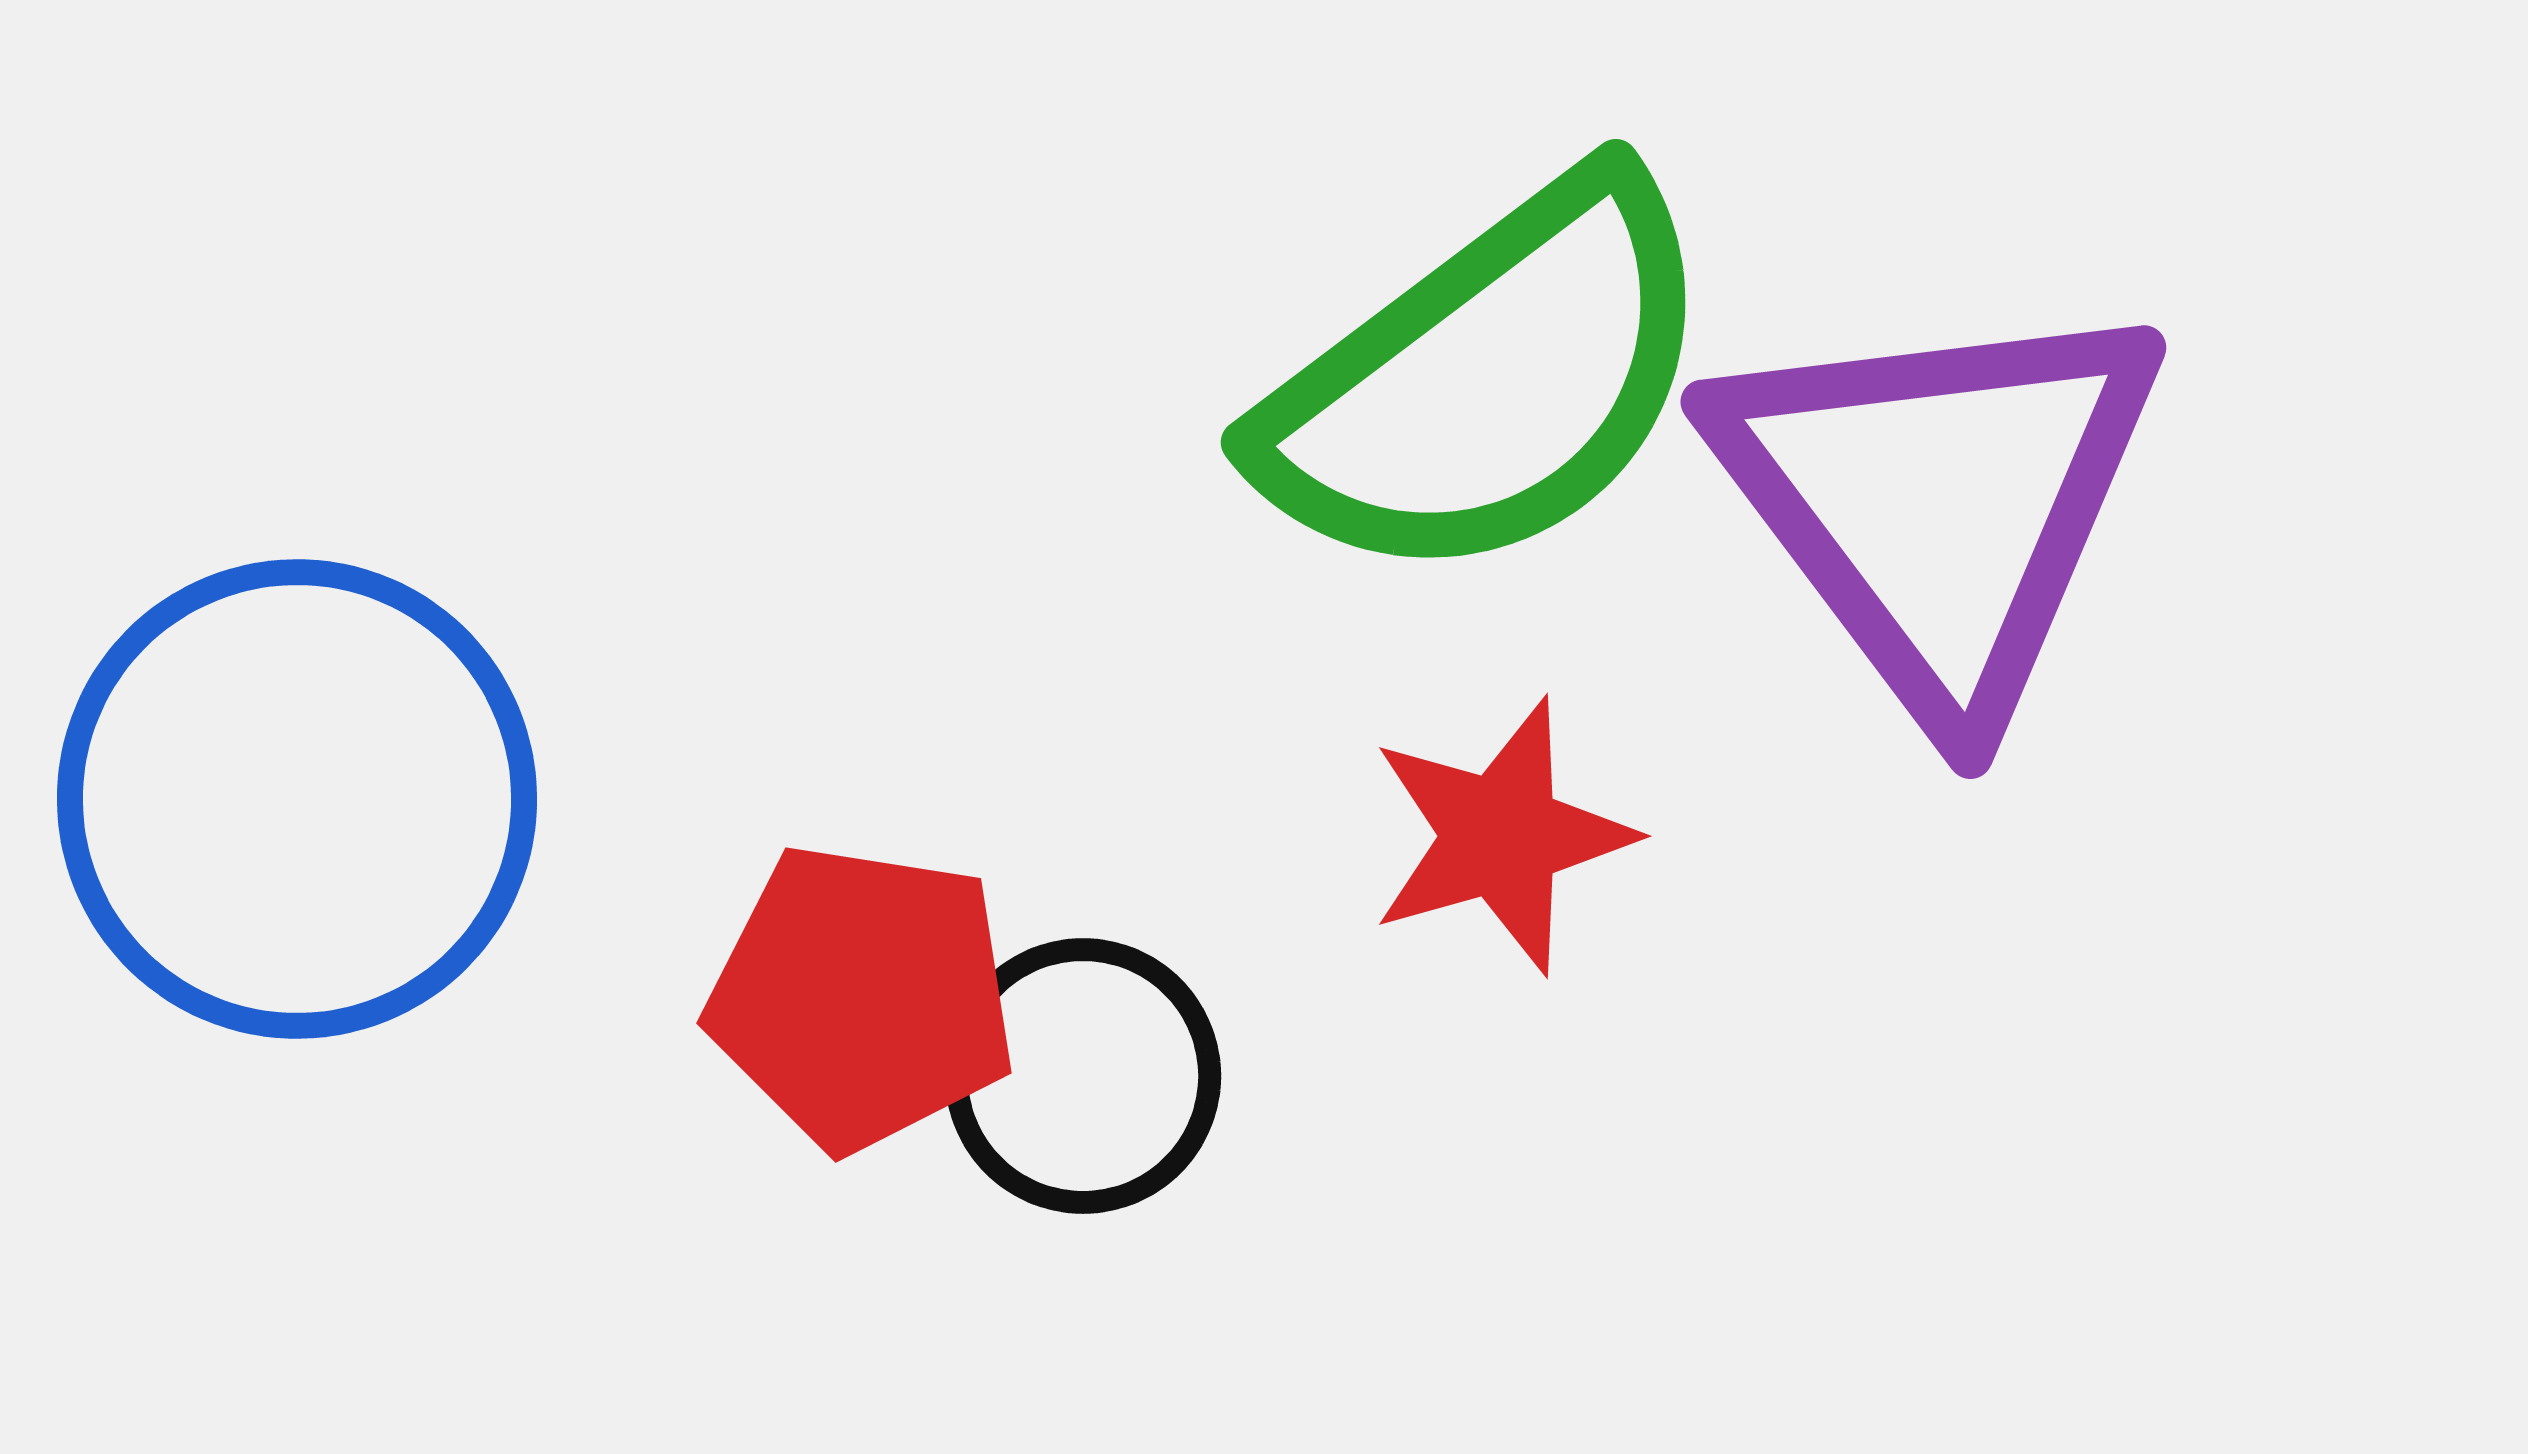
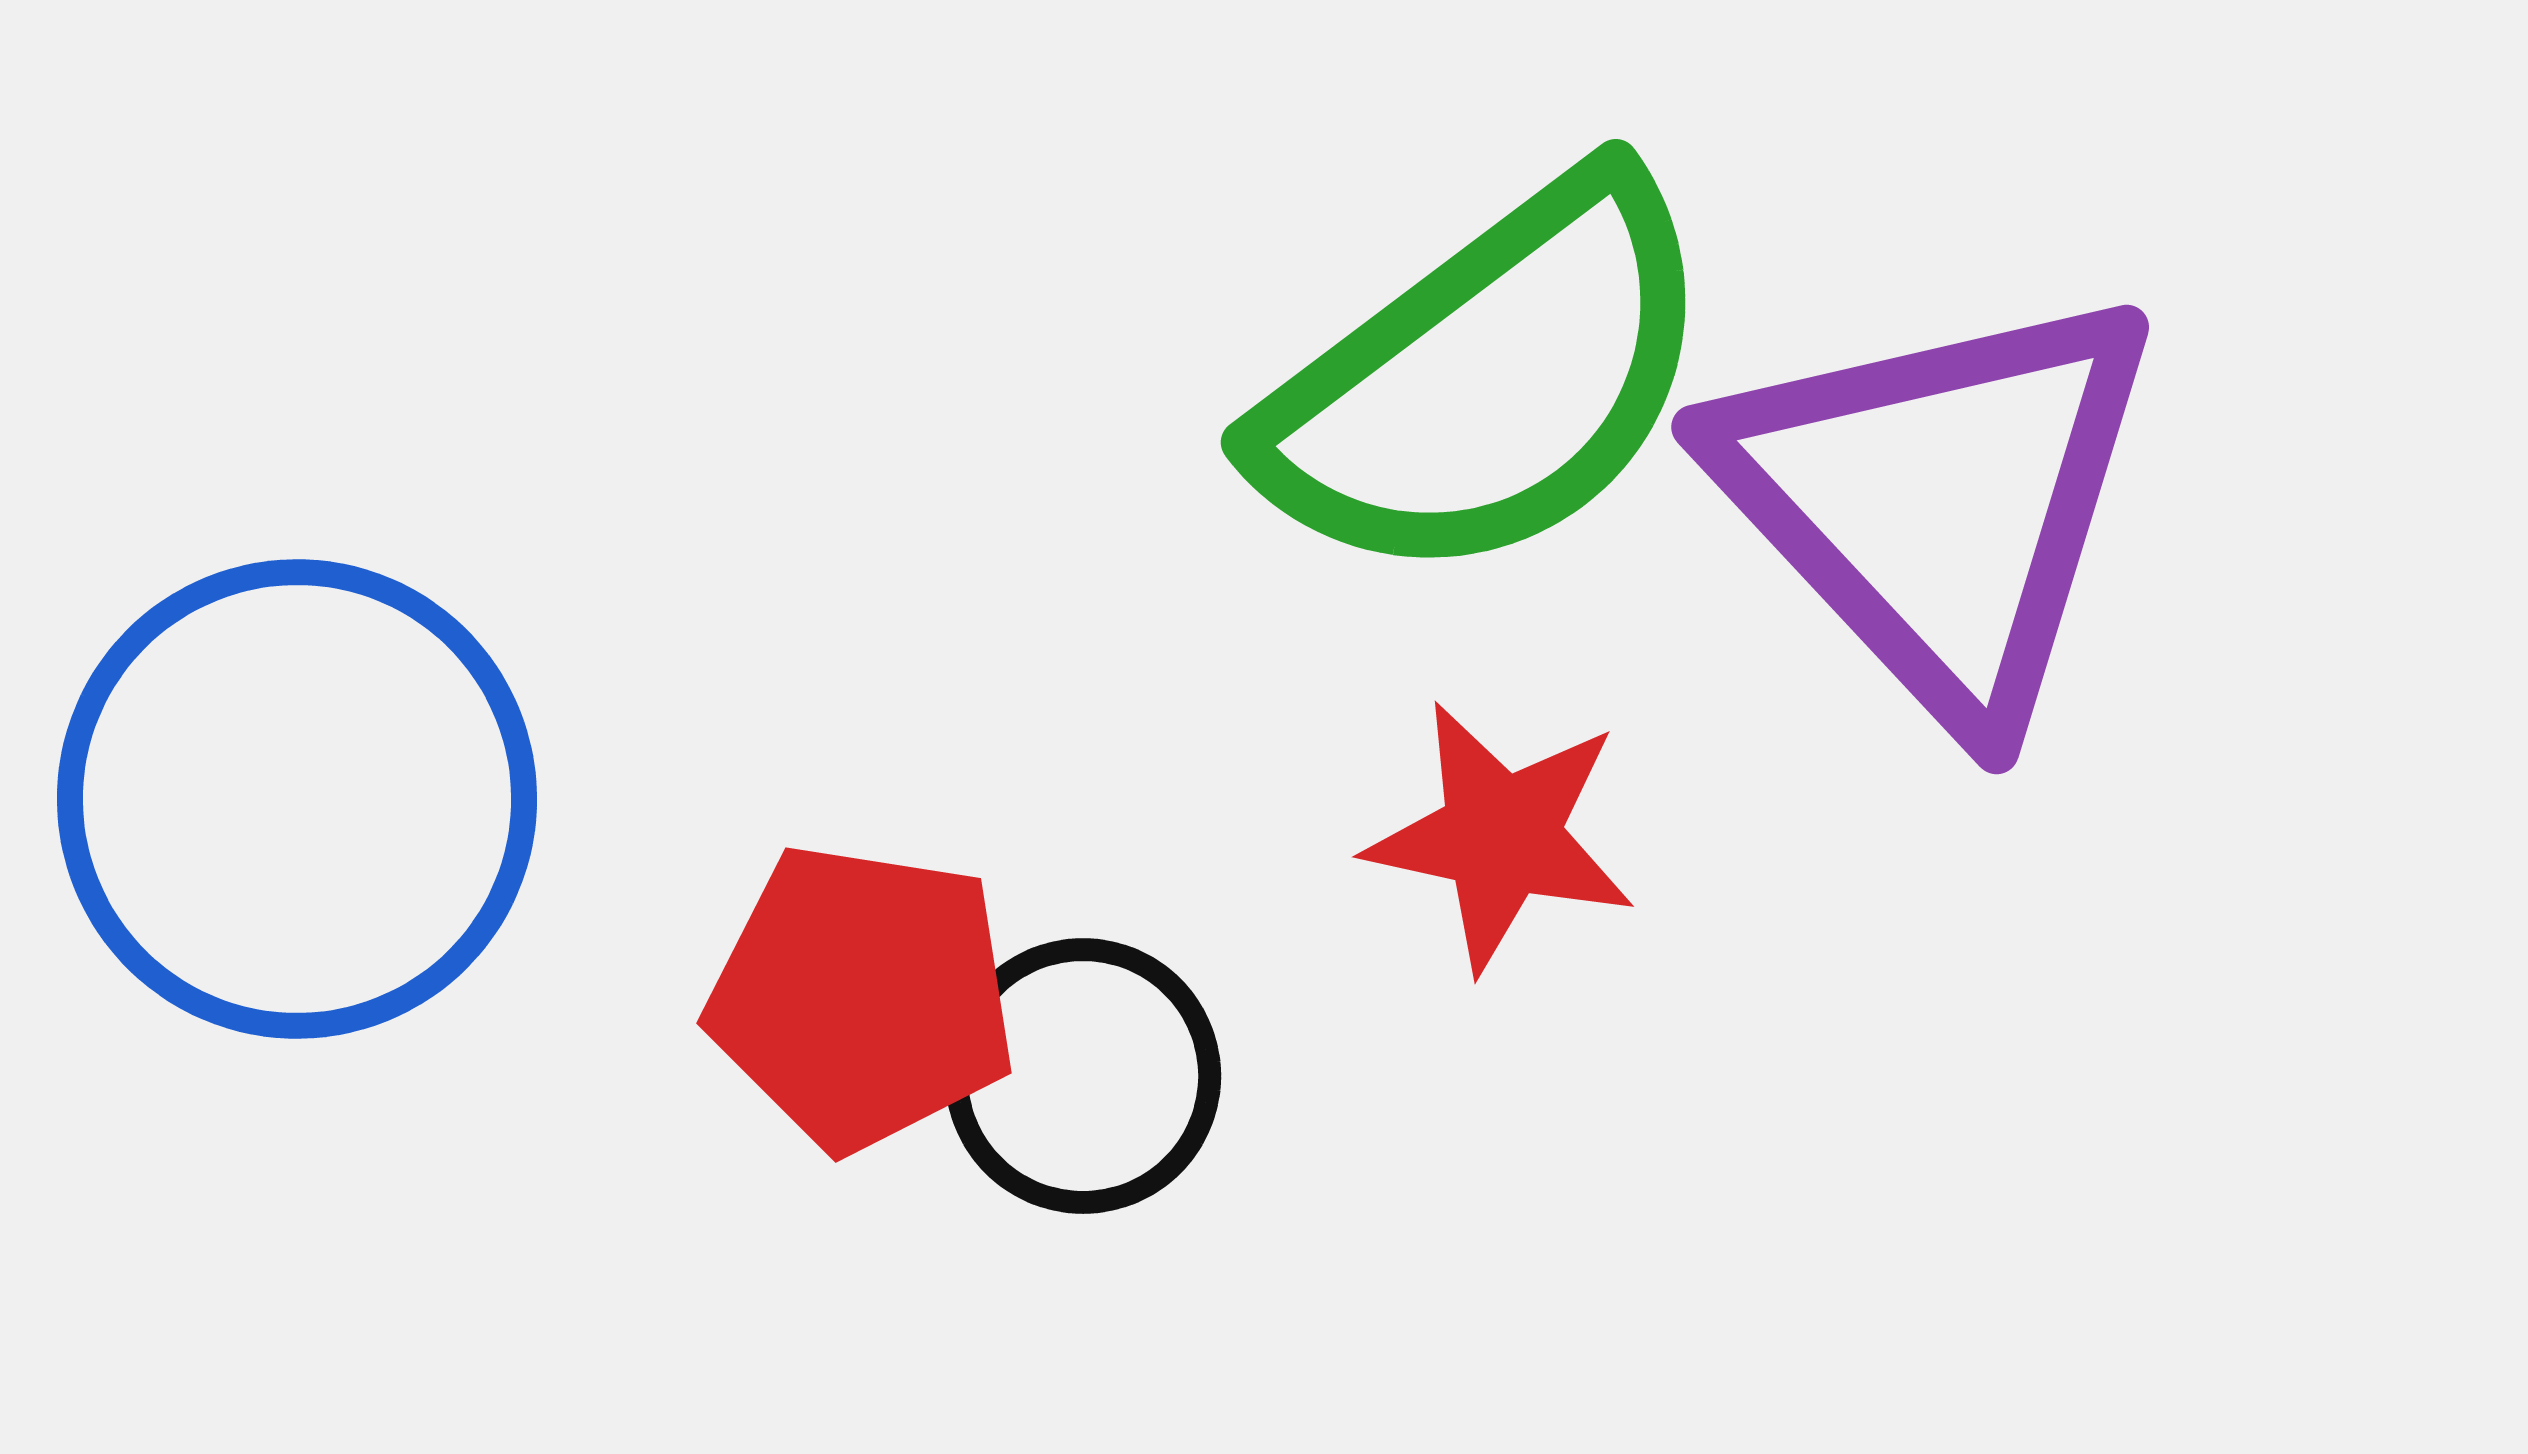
purple triangle: rotated 6 degrees counterclockwise
red star: rotated 28 degrees clockwise
